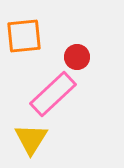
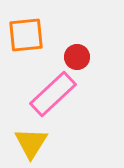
orange square: moved 2 px right, 1 px up
yellow triangle: moved 4 px down
